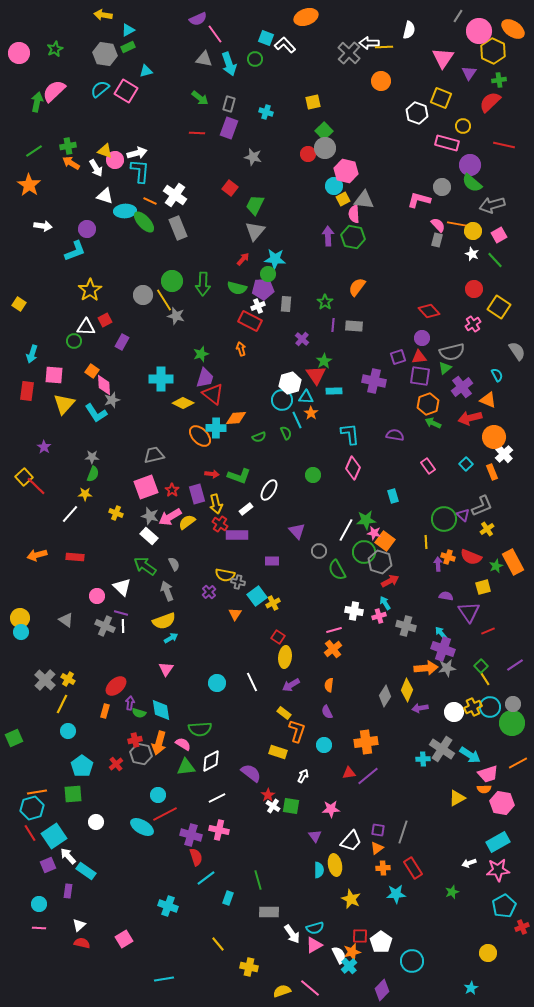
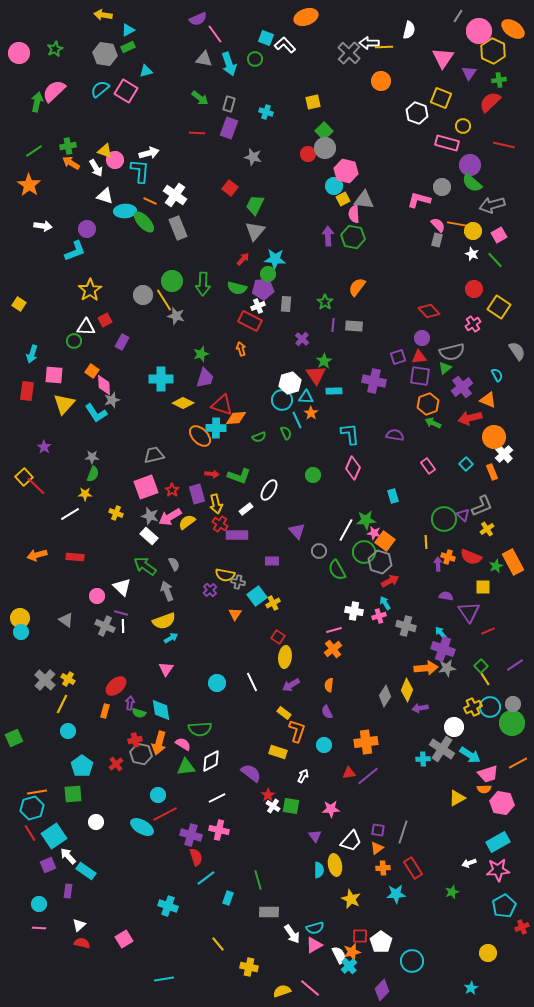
white arrow at (137, 153): moved 12 px right
red triangle at (213, 394): moved 9 px right, 11 px down; rotated 20 degrees counterclockwise
white line at (70, 514): rotated 18 degrees clockwise
yellow square at (483, 587): rotated 14 degrees clockwise
purple cross at (209, 592): moved 1 px right, 2 px up
white circle at (454, 712): moved 15 px down
